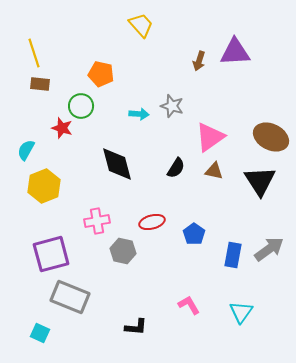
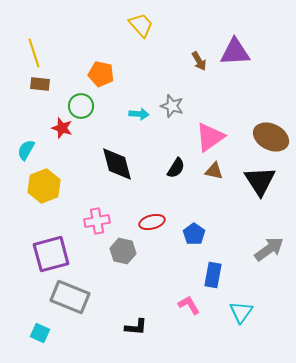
brown arrow: rotated 48 degrees counterclockwise
blue rectangle: moved 20 px left, 20 px down
